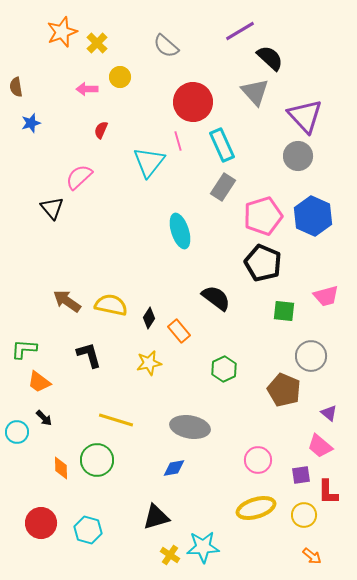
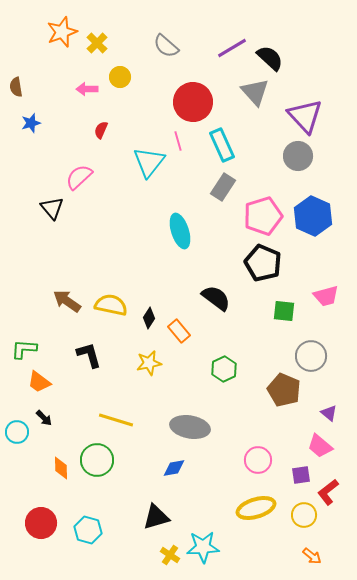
purple line at (240, 31): moved 8 px left, 17 px down
red L-shape at (328, 492): rotated 52 degrees clockwise
